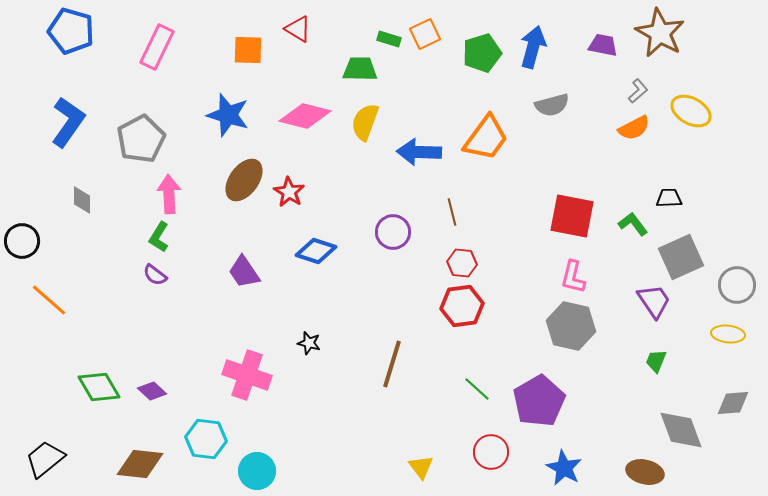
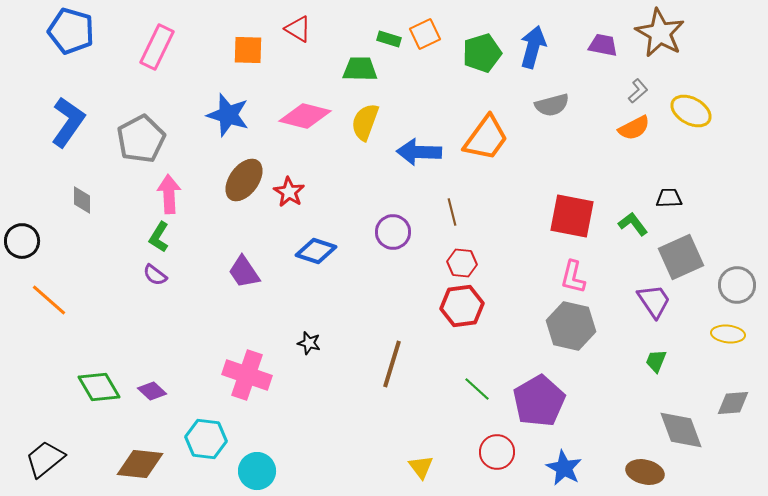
red circle at (491, 452): moved 6 px right
